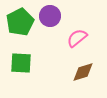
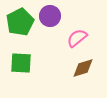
brown diamond: moved 4 px up
